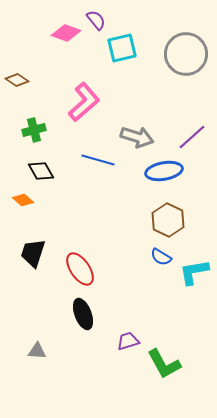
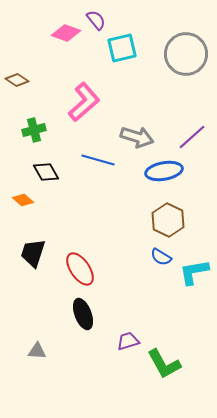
black diamond: moved 5 px right, 1 px down
